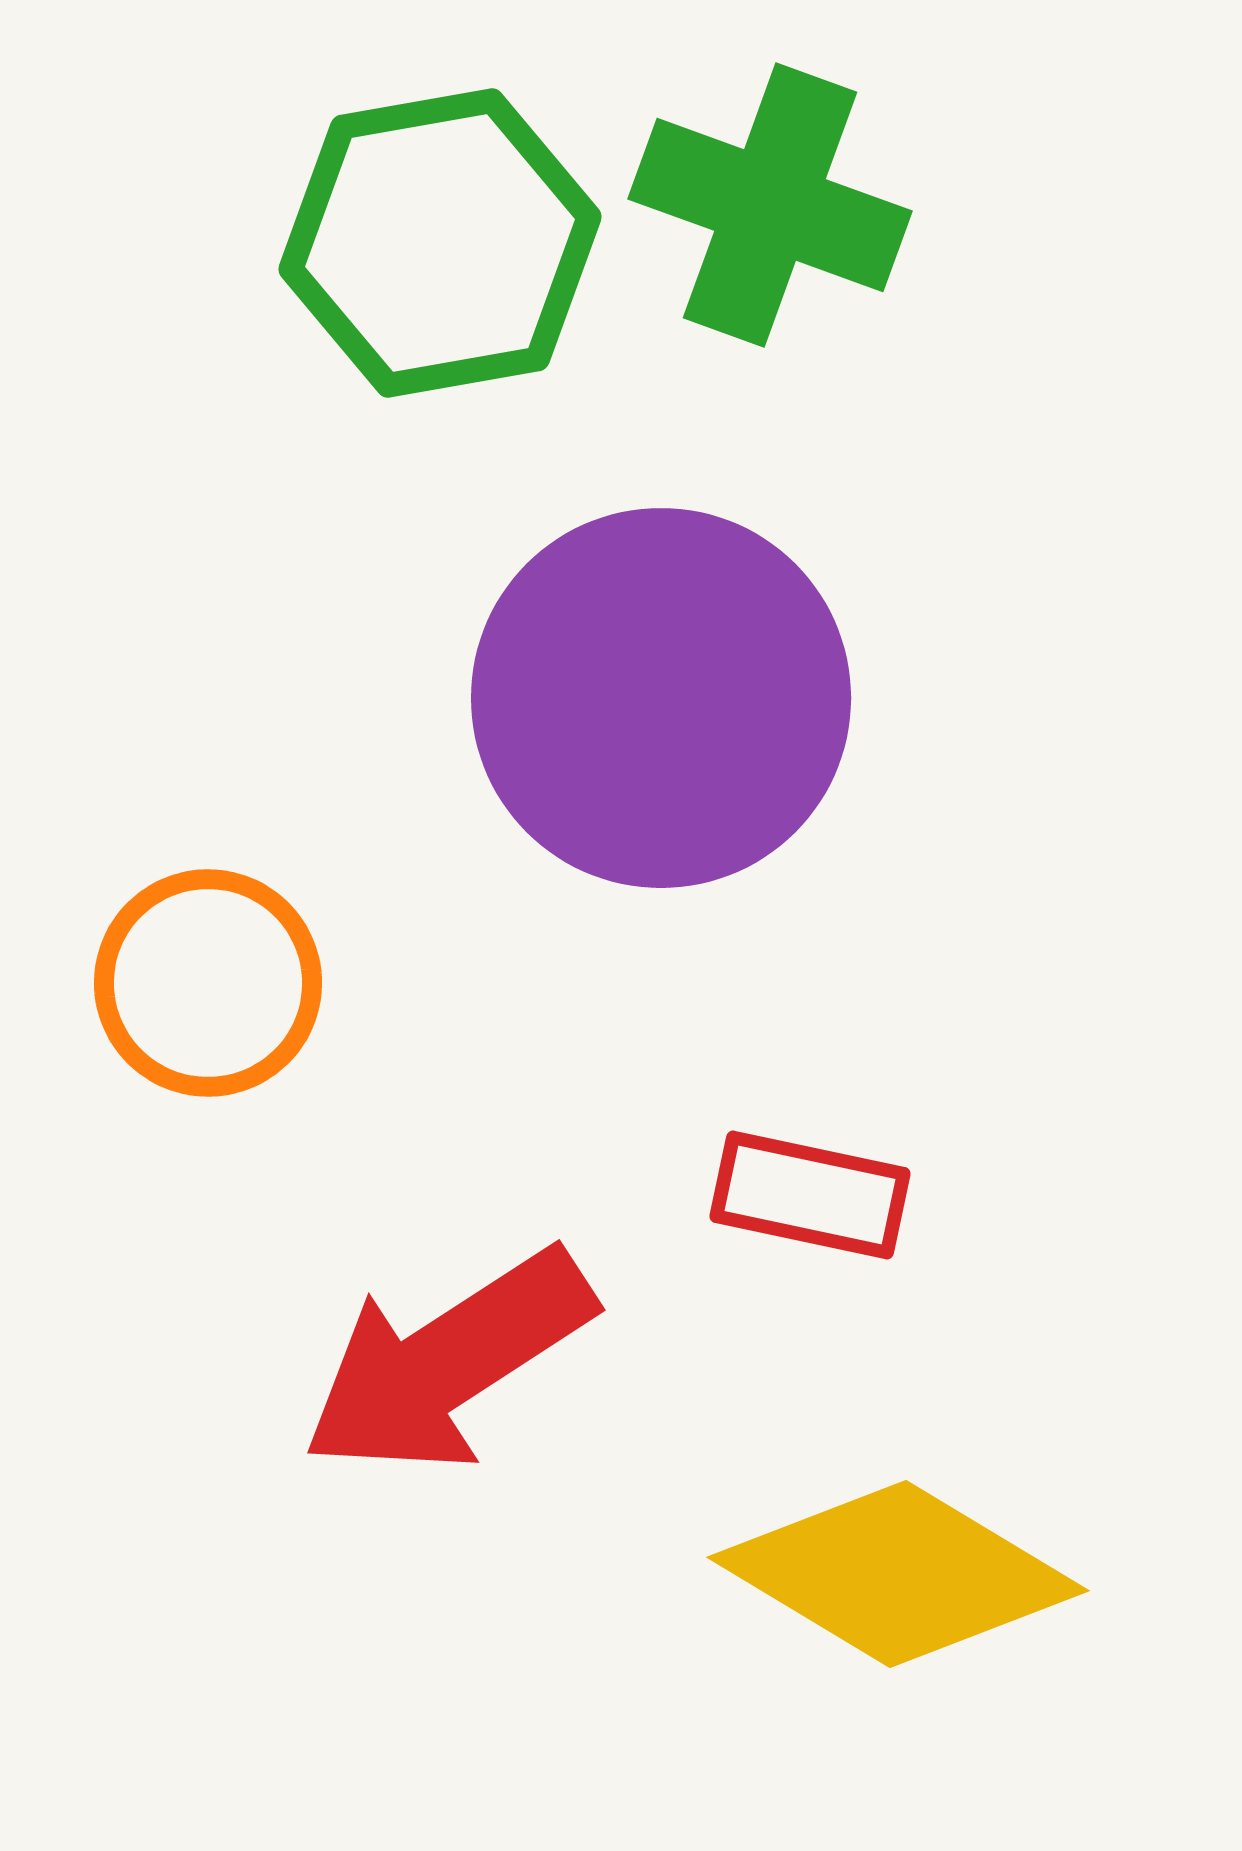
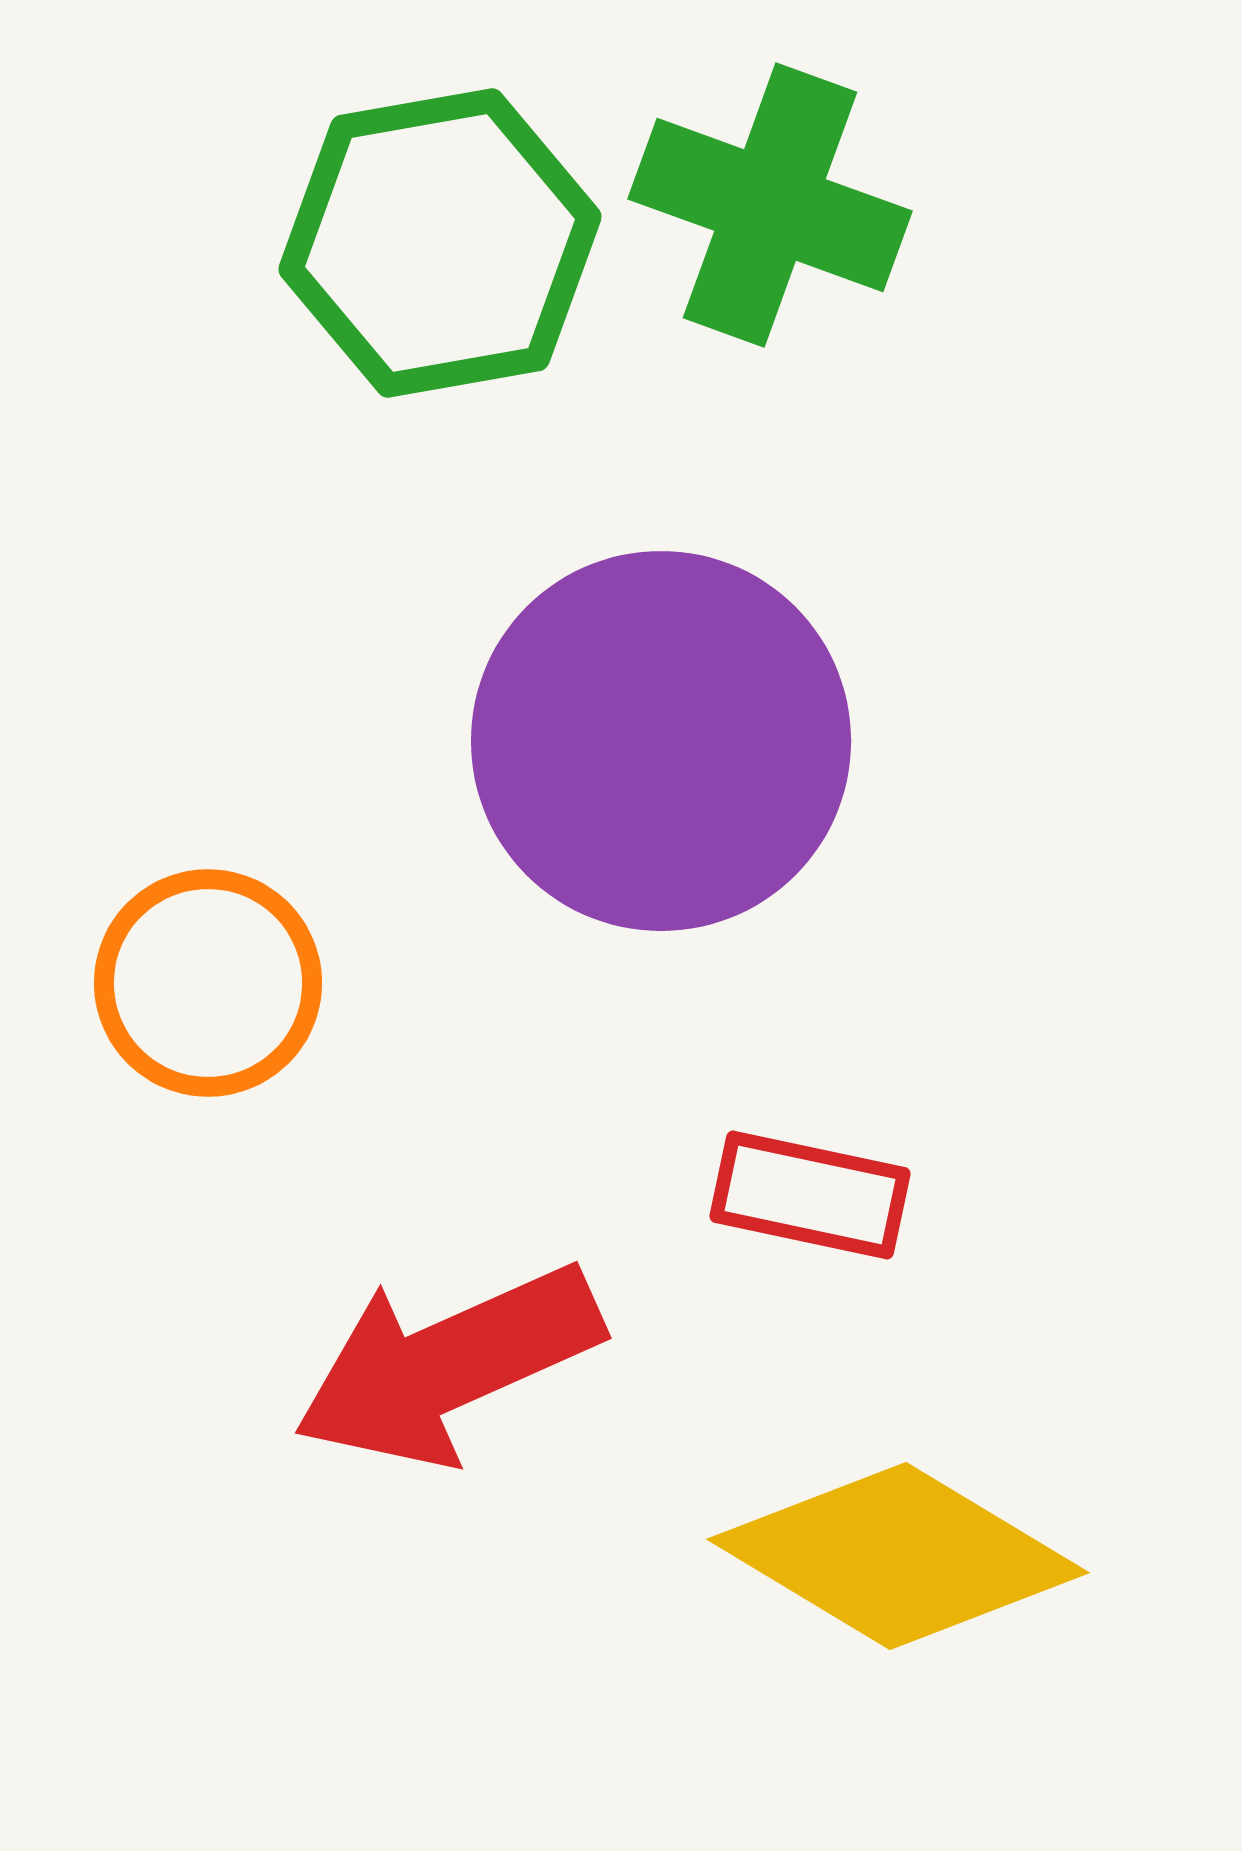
purple circle: moved 43 px down
red arrow: moved 3 px down; rotated 9 degrees clockwise
yellow diamond: moved 18 px up
